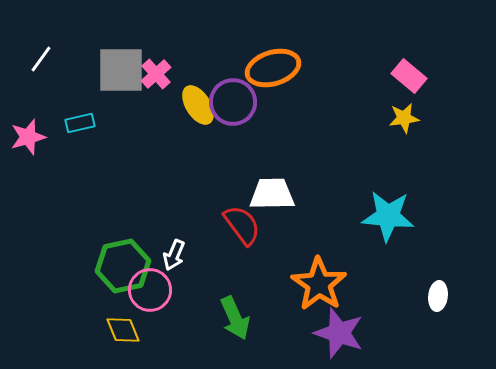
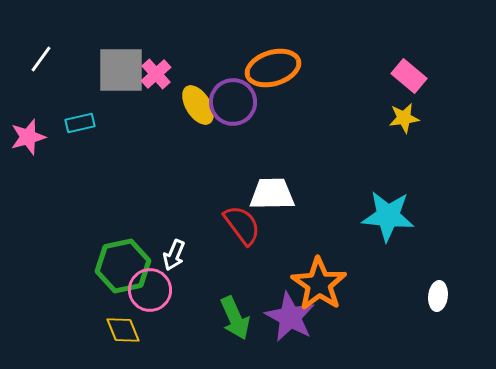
purple star: moved 49 px left, 16 px up; rotated 9 degrees clockwise
